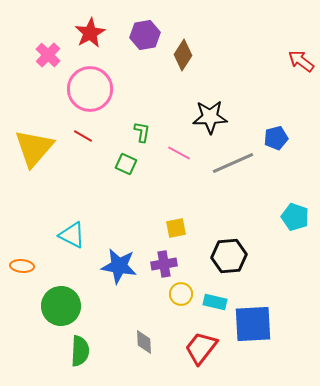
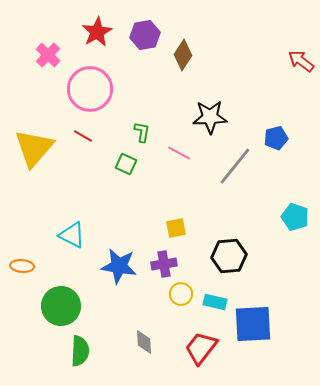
red star: moved 7 px right, 1 px up
gray line: moved 2 px right, 3 px down; rotated 27 degrees counterclockwise
